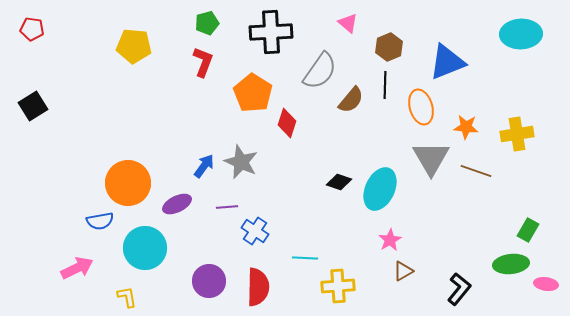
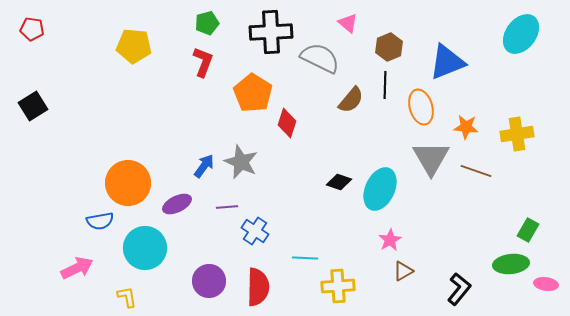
cyan ellipse at (521, 34): rotated 51 degrees counterclockwise
gray semicircle at (320, 71): moved 13 px up; rotated 99 degrees counterclockwise
